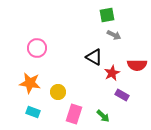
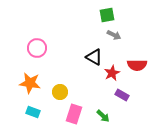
yellow circle: moved 2 px right
